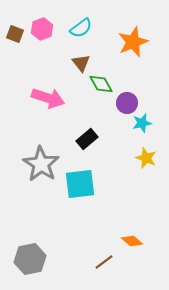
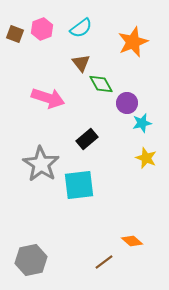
cyan square: moved 1 px left, 1 px down
gray hexagon: moved 1 px right, 1 px down
